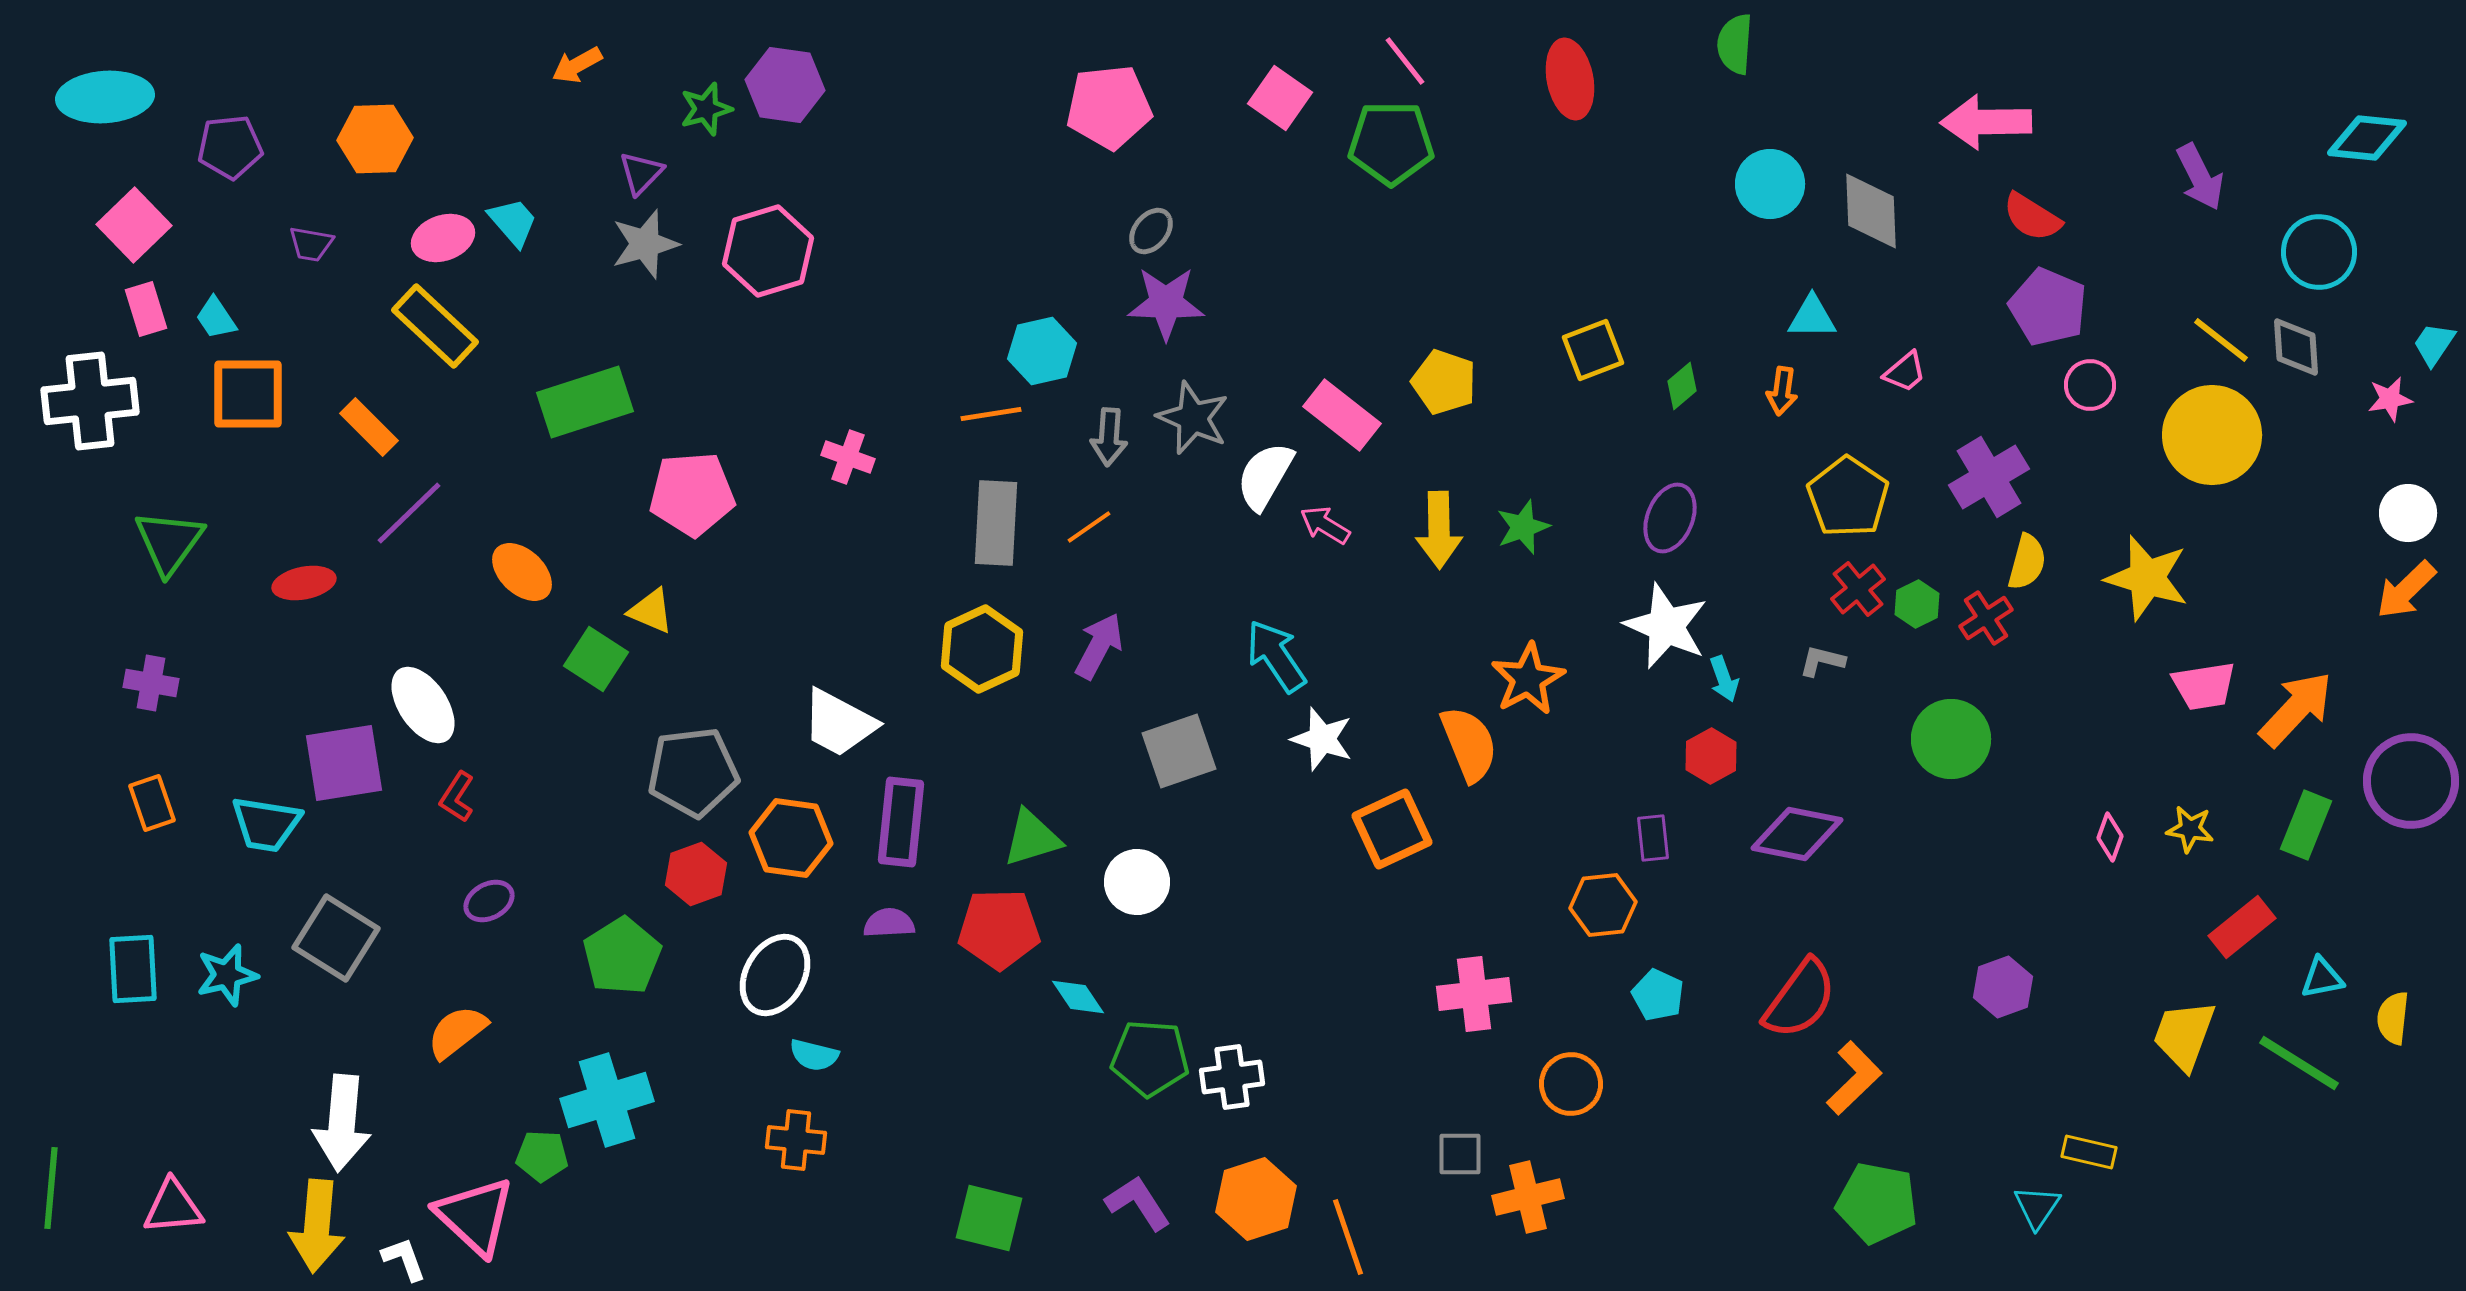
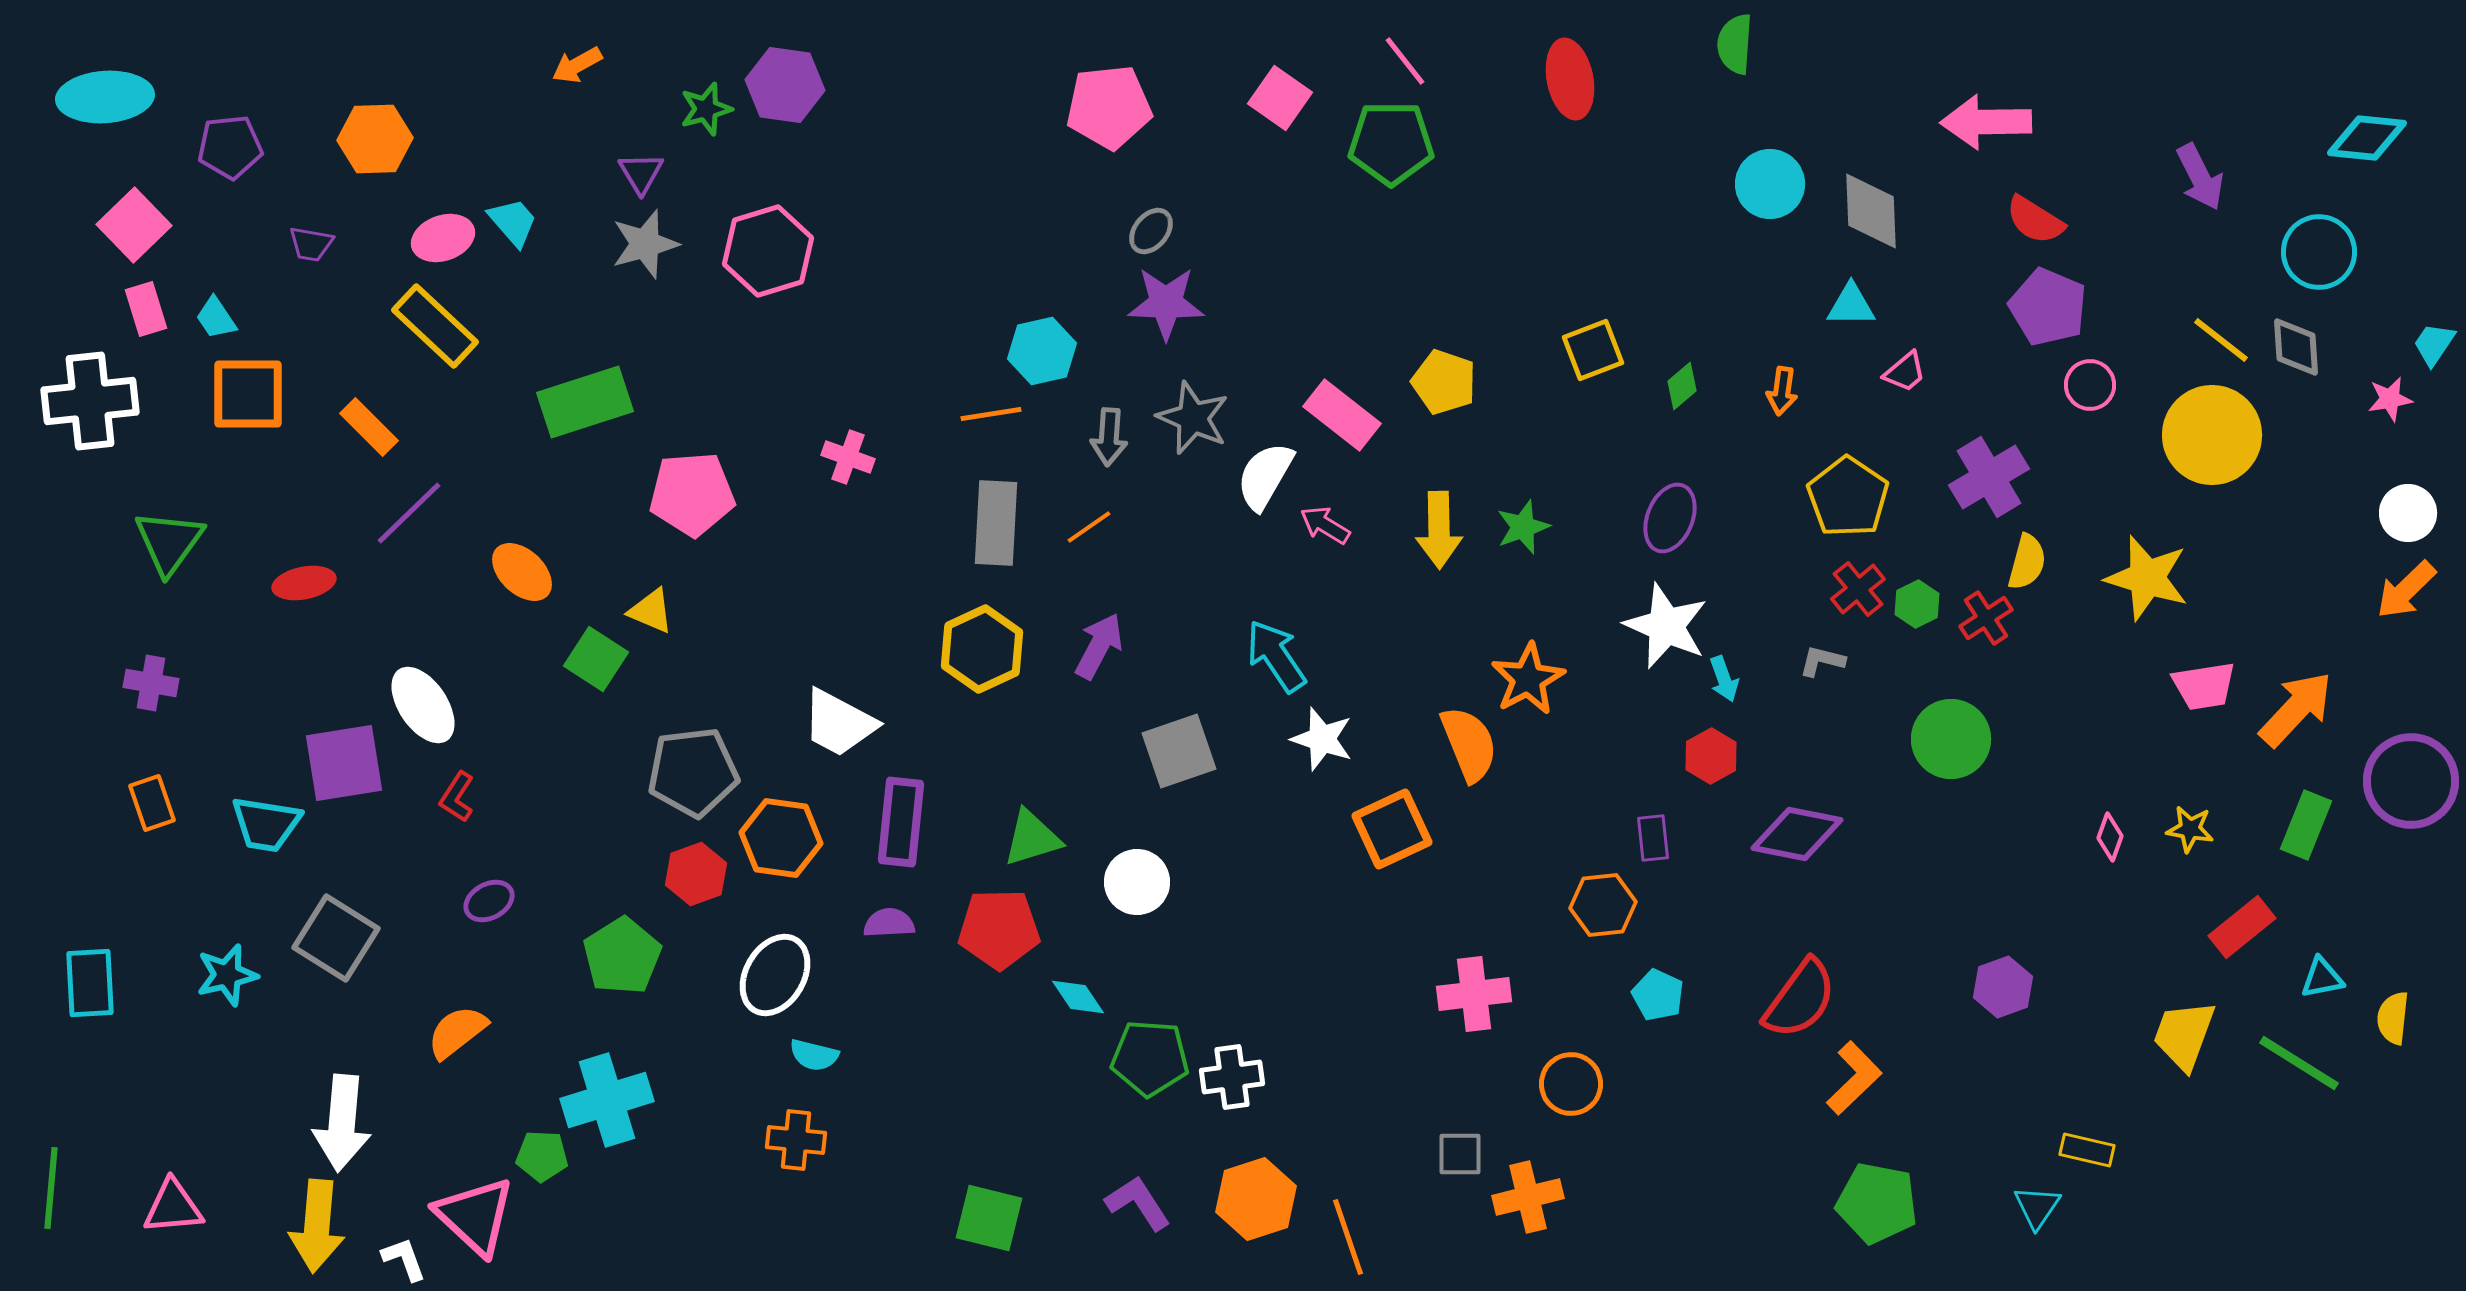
purple triangle at (641, 173): rotated 15 degrees counterclockwise
red semicircle at (2032, 217): moved 3 px right, 3 px down
cyan triangle at (1812, 317): moved 39 px right, 12 px up
orange hexagon at (791, 838): moved 10 px left
cyan rectangle at (133, 969): moved 43 px left, 14 px down
yellow rectangle at (2089, 1152): moved 2 px left, 2 px up
